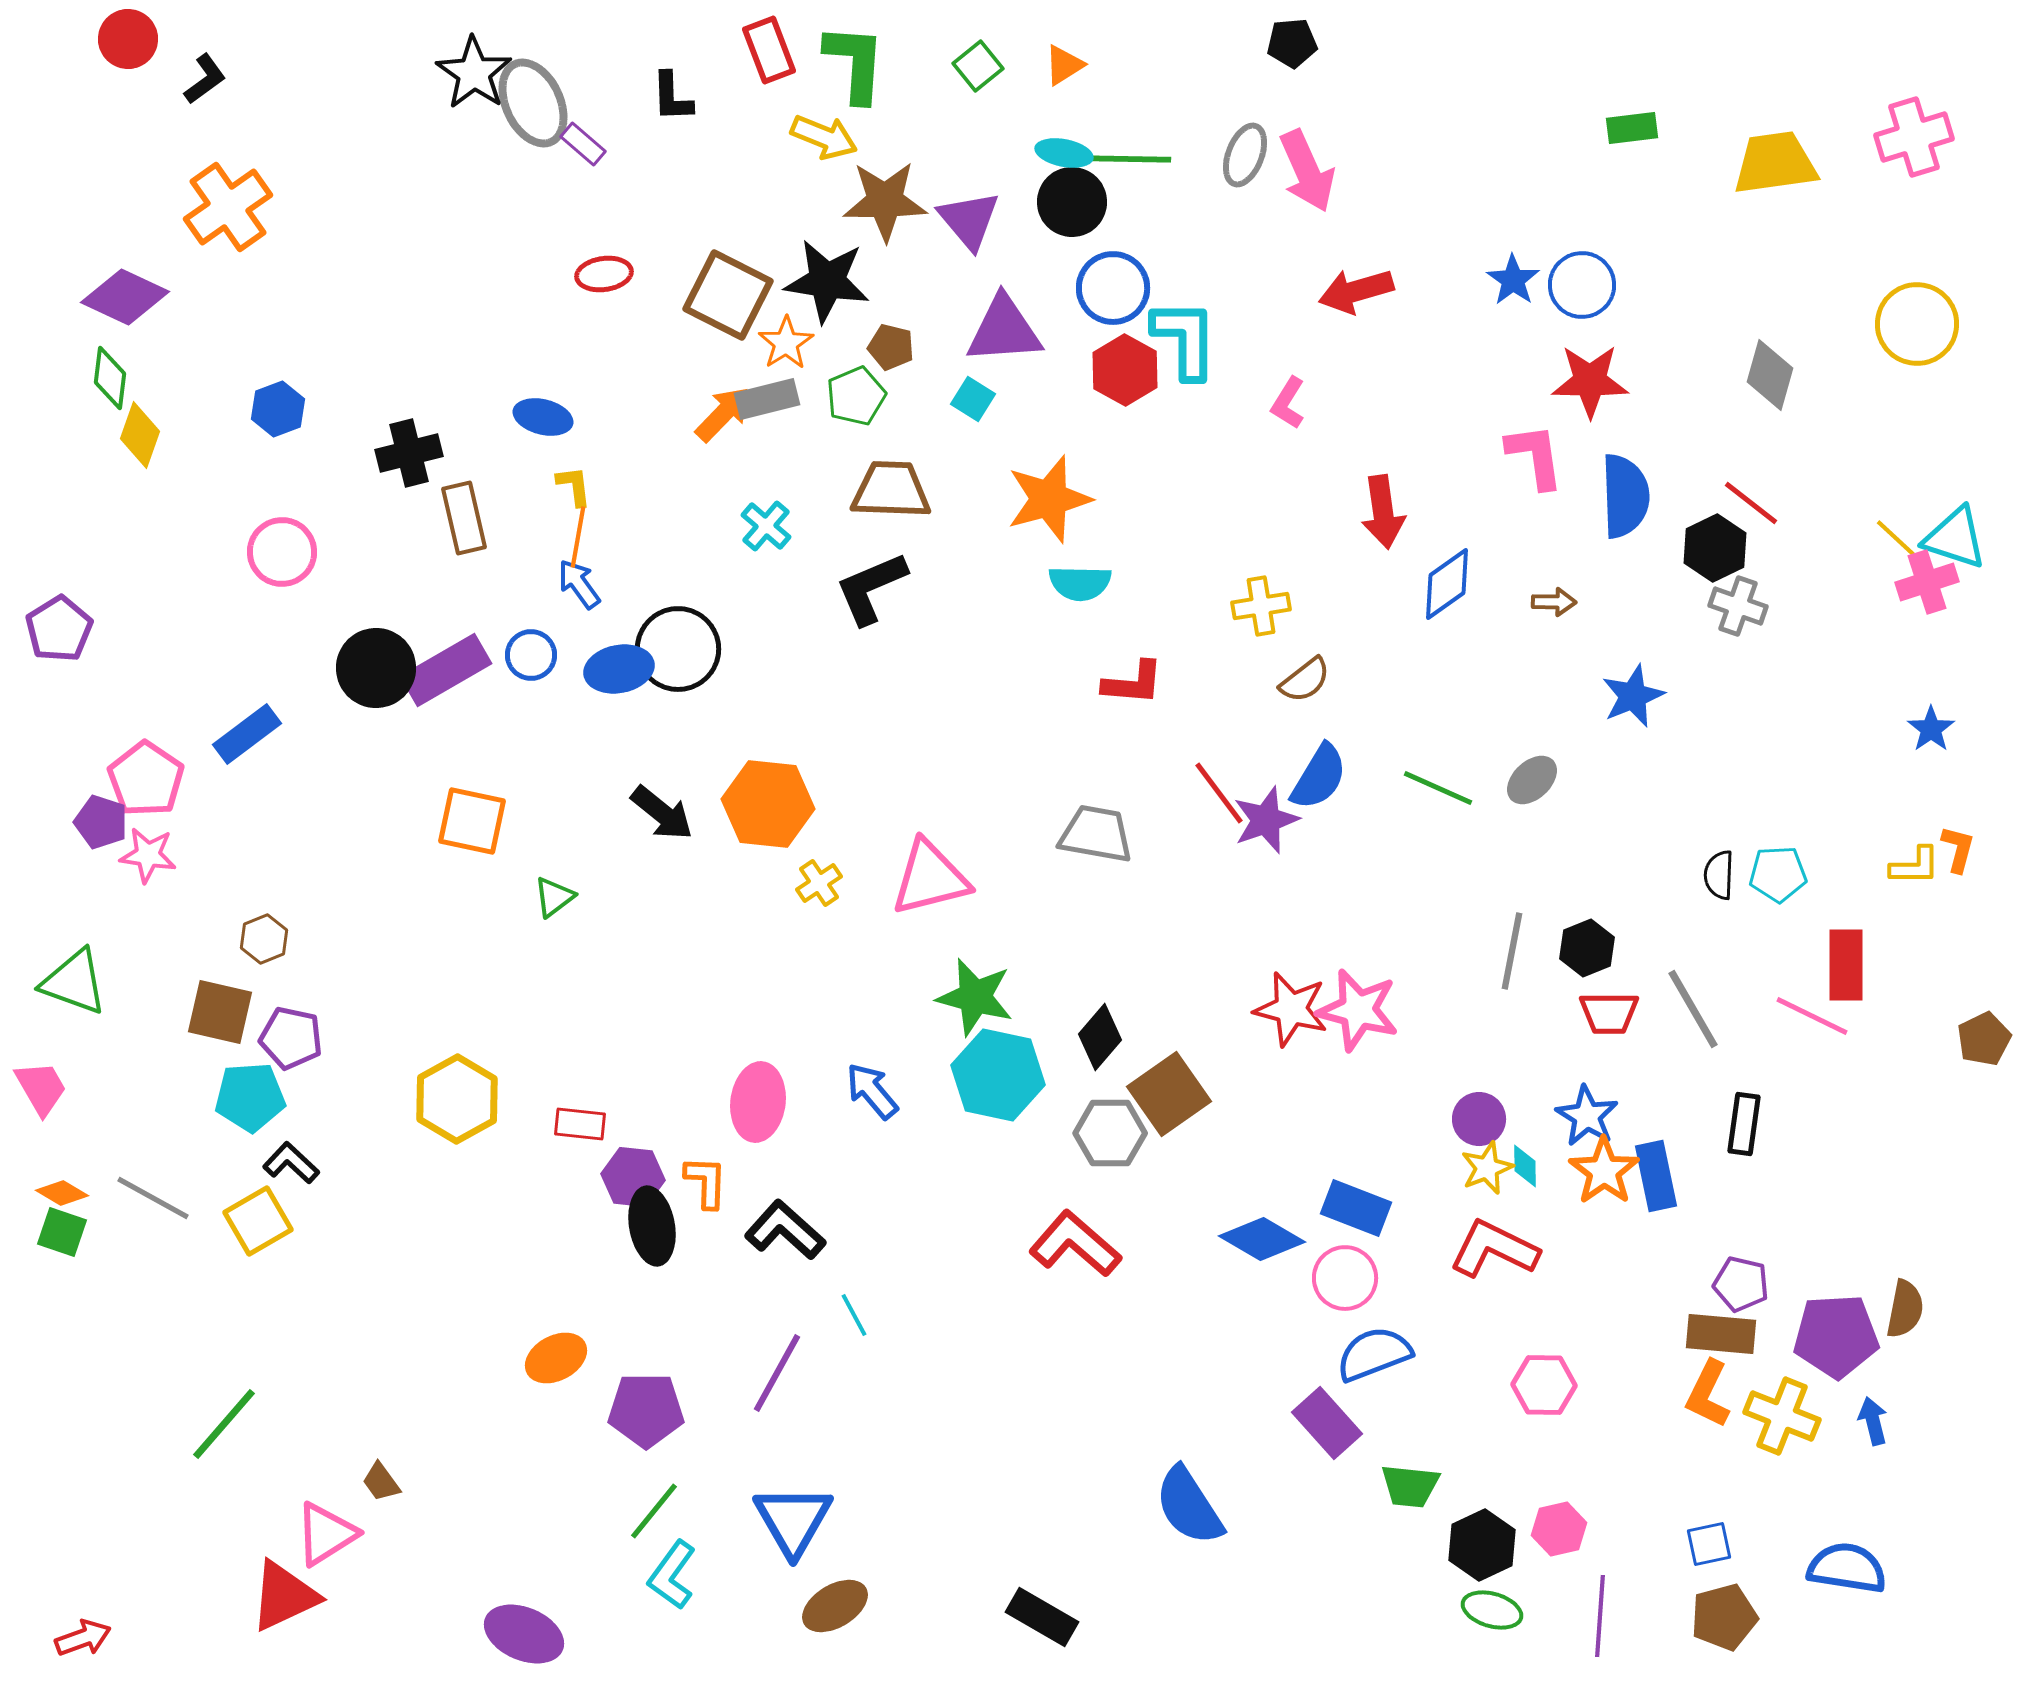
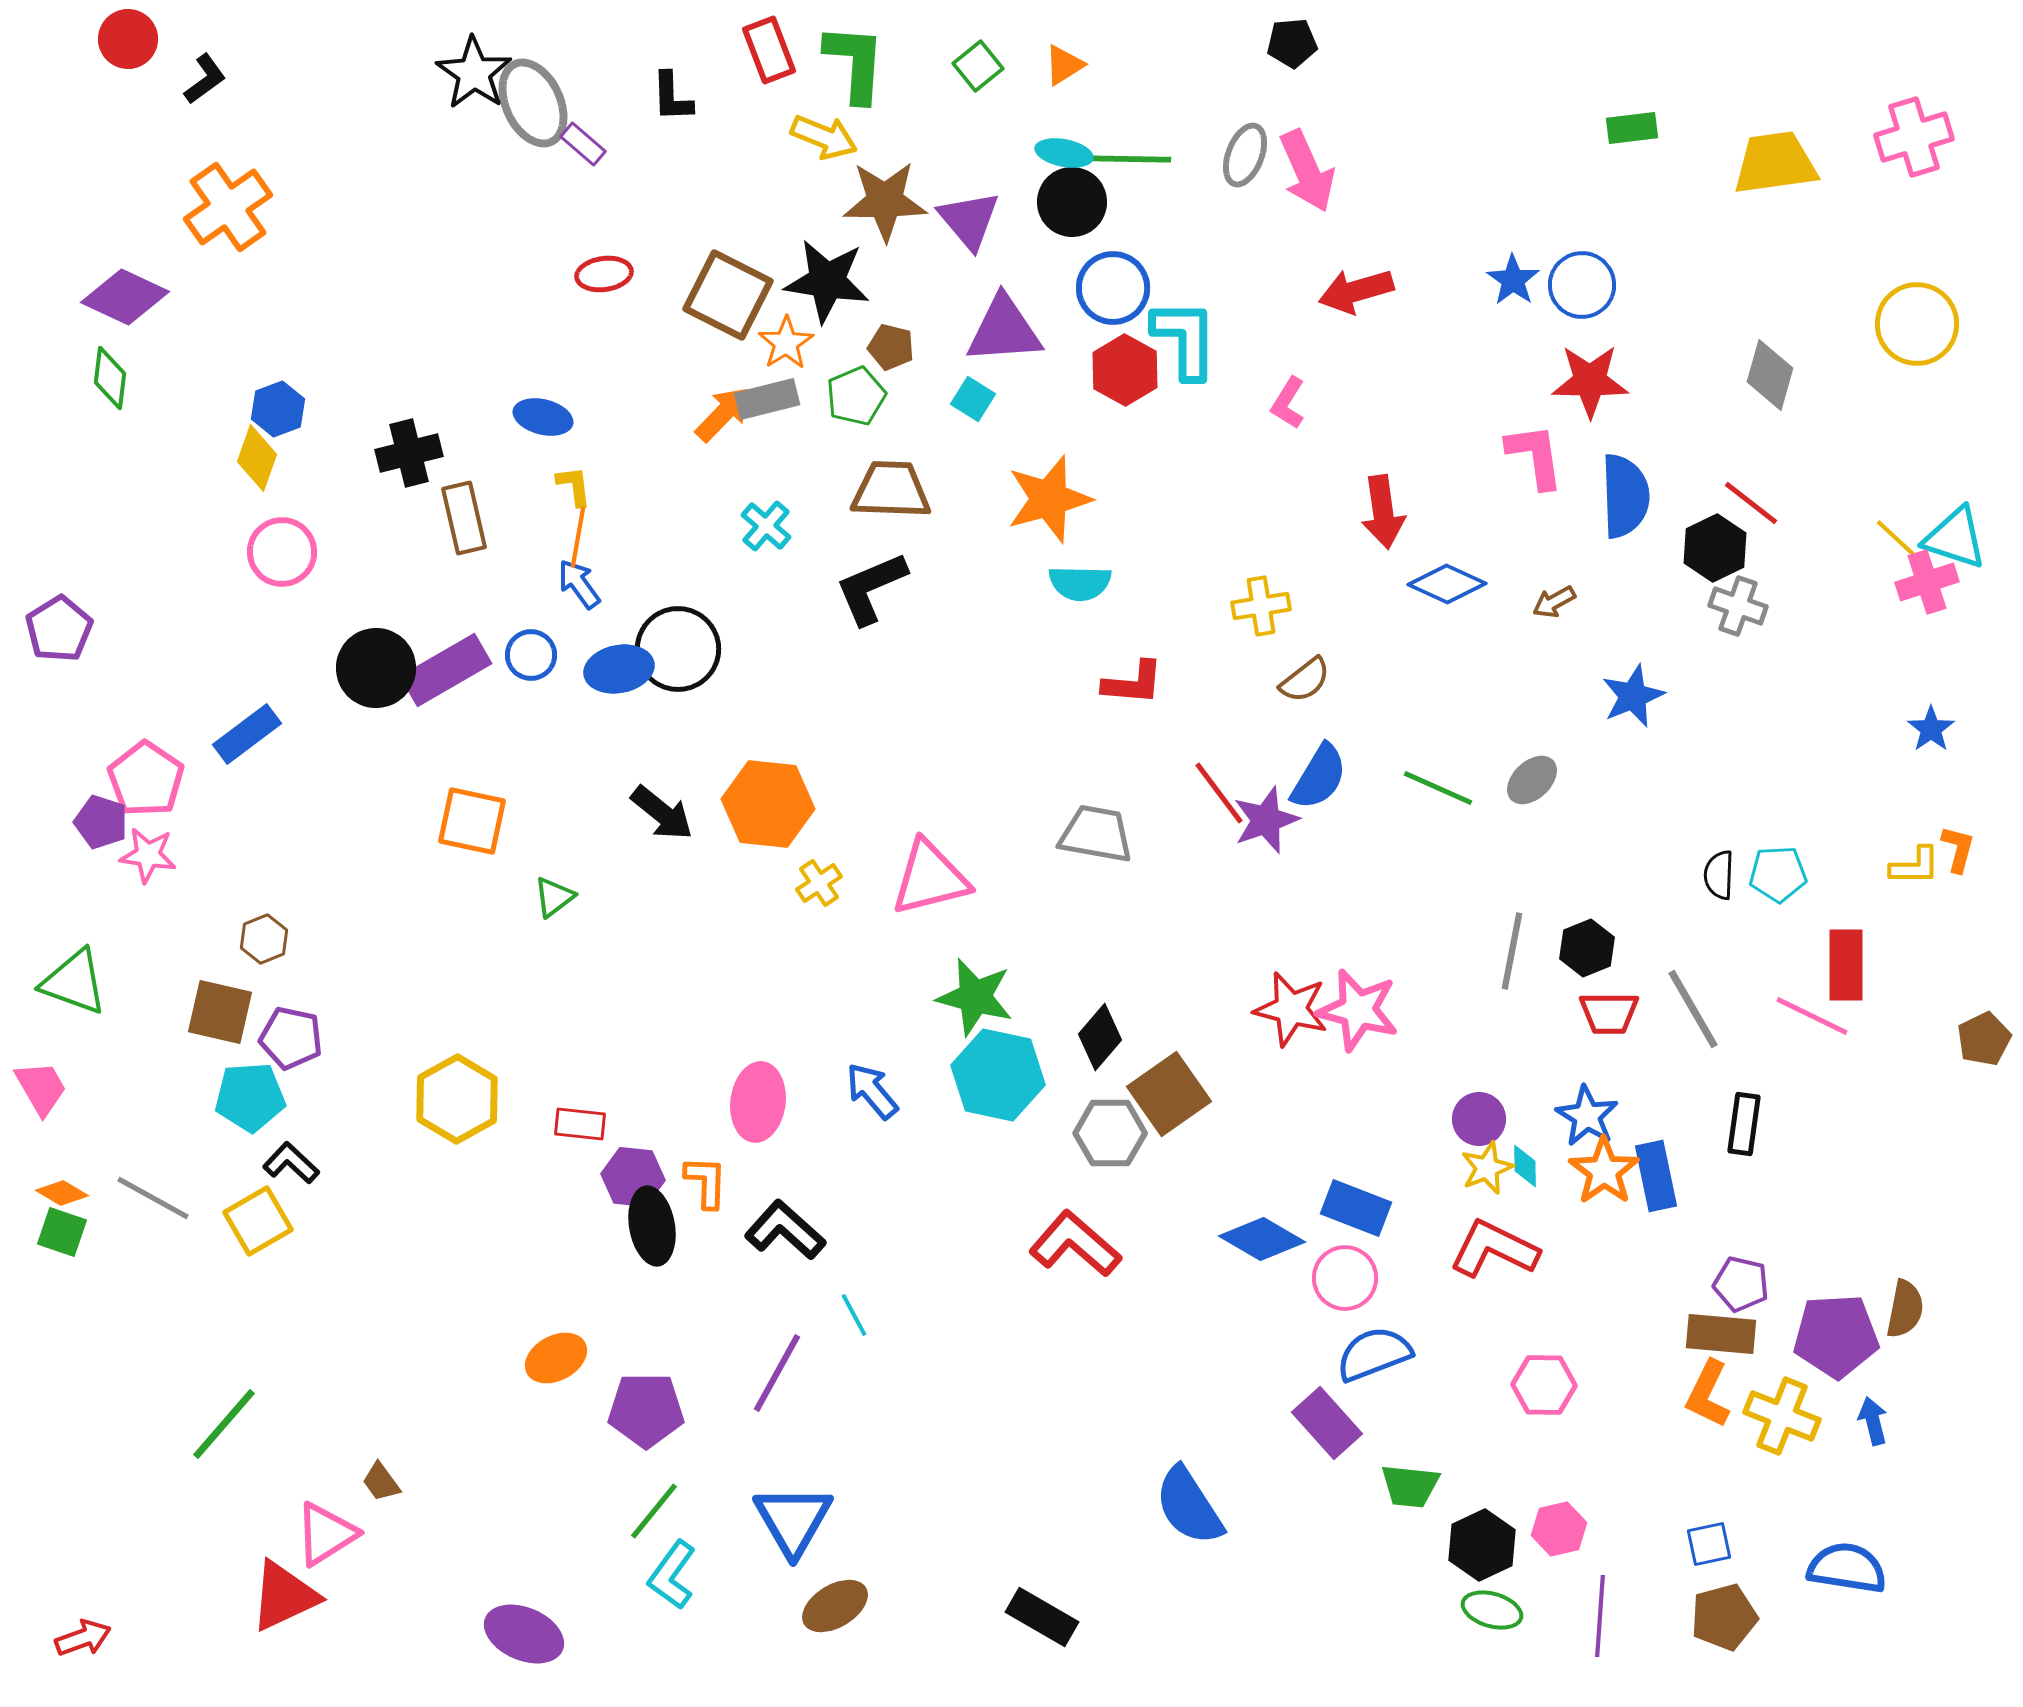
yellow diamond at (140, 435): moved 117 px right, 23 px down
blue diamond at (1447, 584): rotated 60 degrees clockwise
brown arrow at (1554, 602): rotated 150 degrees clockwise
